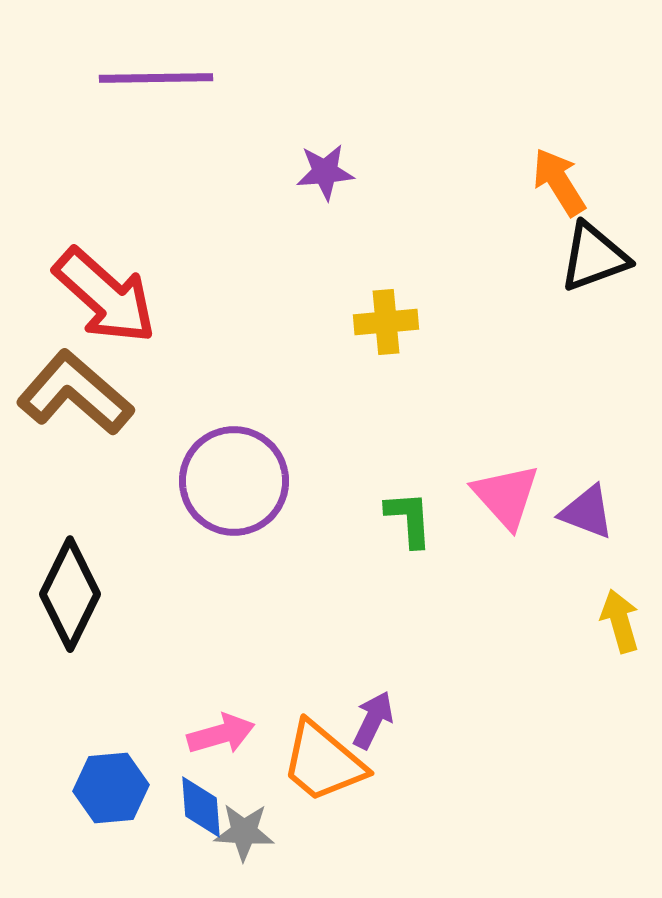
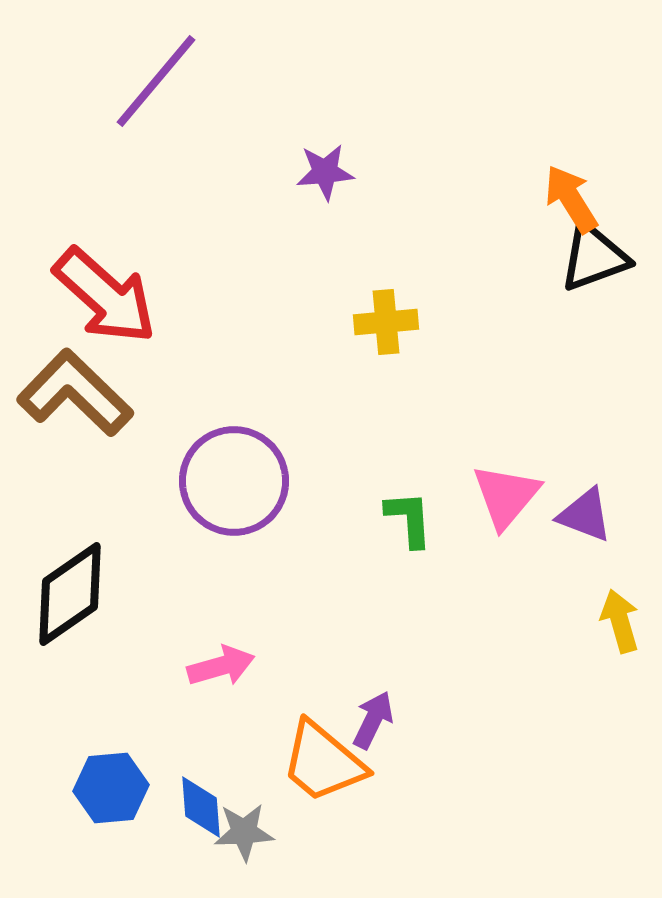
purple line: moved 3 px down; rotated 49 degrees counterclockwise
orange arrow: moved 12 px right, 17 px down
brown L-shape: rotated 3 degrees clockwise
pink triangle: rotated 22 degrees clockwise
purple triangle: moved 2 px left, 3 px down
black diamond: rotated 29 degrees clockwise
pink arrow: moved 68 px up
gray star: rotated 6 degrees counterclockwise
